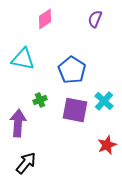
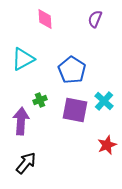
pink diamond: rotated 60 degrees counterclockwise
cyan triangle: rotated 40 degrees counterclockwise
purple arrow: moved 3 px right, 2 px up
